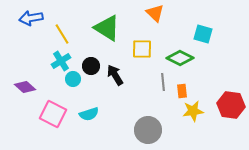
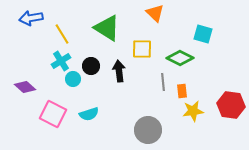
black arrow: moved 4 px right, 4 px up; rotated 25 degrees clockwise
